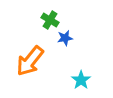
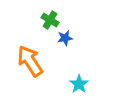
orange arrow: rotated 108 degrees clockwise
cyan star: moved 2 px left, 4 px down
